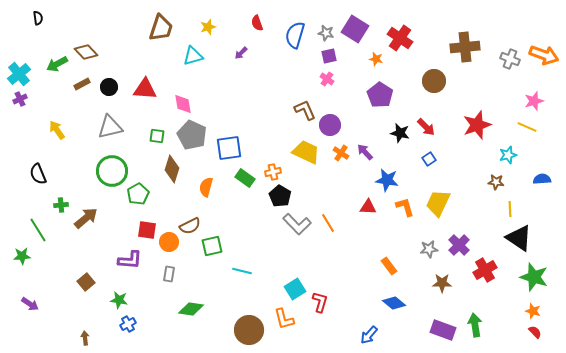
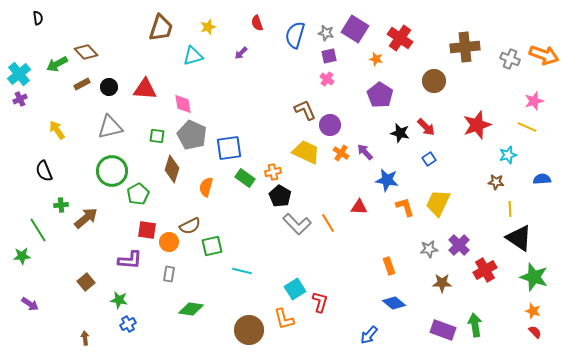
black semicircle at (38, 174): moved 6 px right, 3 px up
red triangle at (368, 207): moved 9 px left
orange rectangle at (389, 266): rotated 18 degrees clockwise
